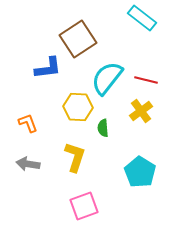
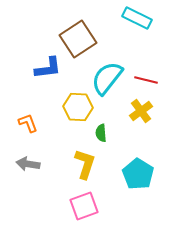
cyan rectangle: moved 5 px left; rotated 12 degrees counterclockwise
green semicircle: moved 2 px left, 5 px down
yellow L-shape: moved 10 px right, 7 px down
cyan pentagon: moved 2 px left, 2 px down
